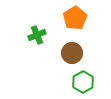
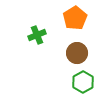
brown circle: moved 5 px right
